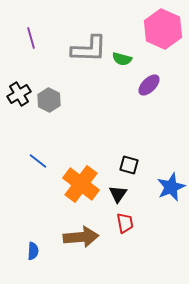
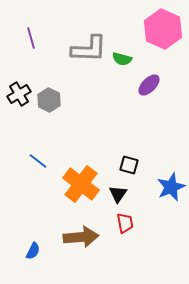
blue semicircle: rotated 24 degrees clockwise
